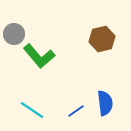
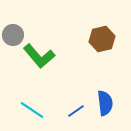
gray circle: moved 1 px left, 1 px down
